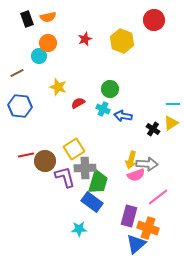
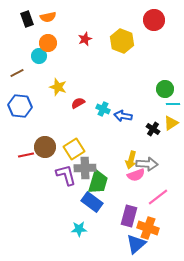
green circle: moved 55 px right
brown circle: moved 14 px up
purple L-shape: moved 1 px right, 2 px up
